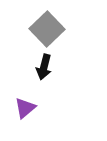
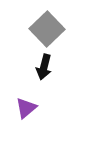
purple triangle: moved 1 px right
